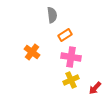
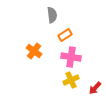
orange cross: moved 2 px right, 1 px up
